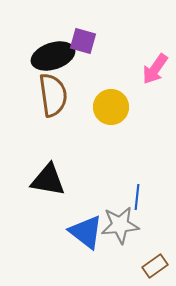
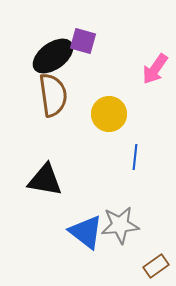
black ellipse: rotated 18 degrees counterclockwise
yellow circle: moved 2 px left, 7 px down
black triangle: moved 3 px left
blue line: moved 2 px left, 40 px up
brown rectangle: moved 1 px right
